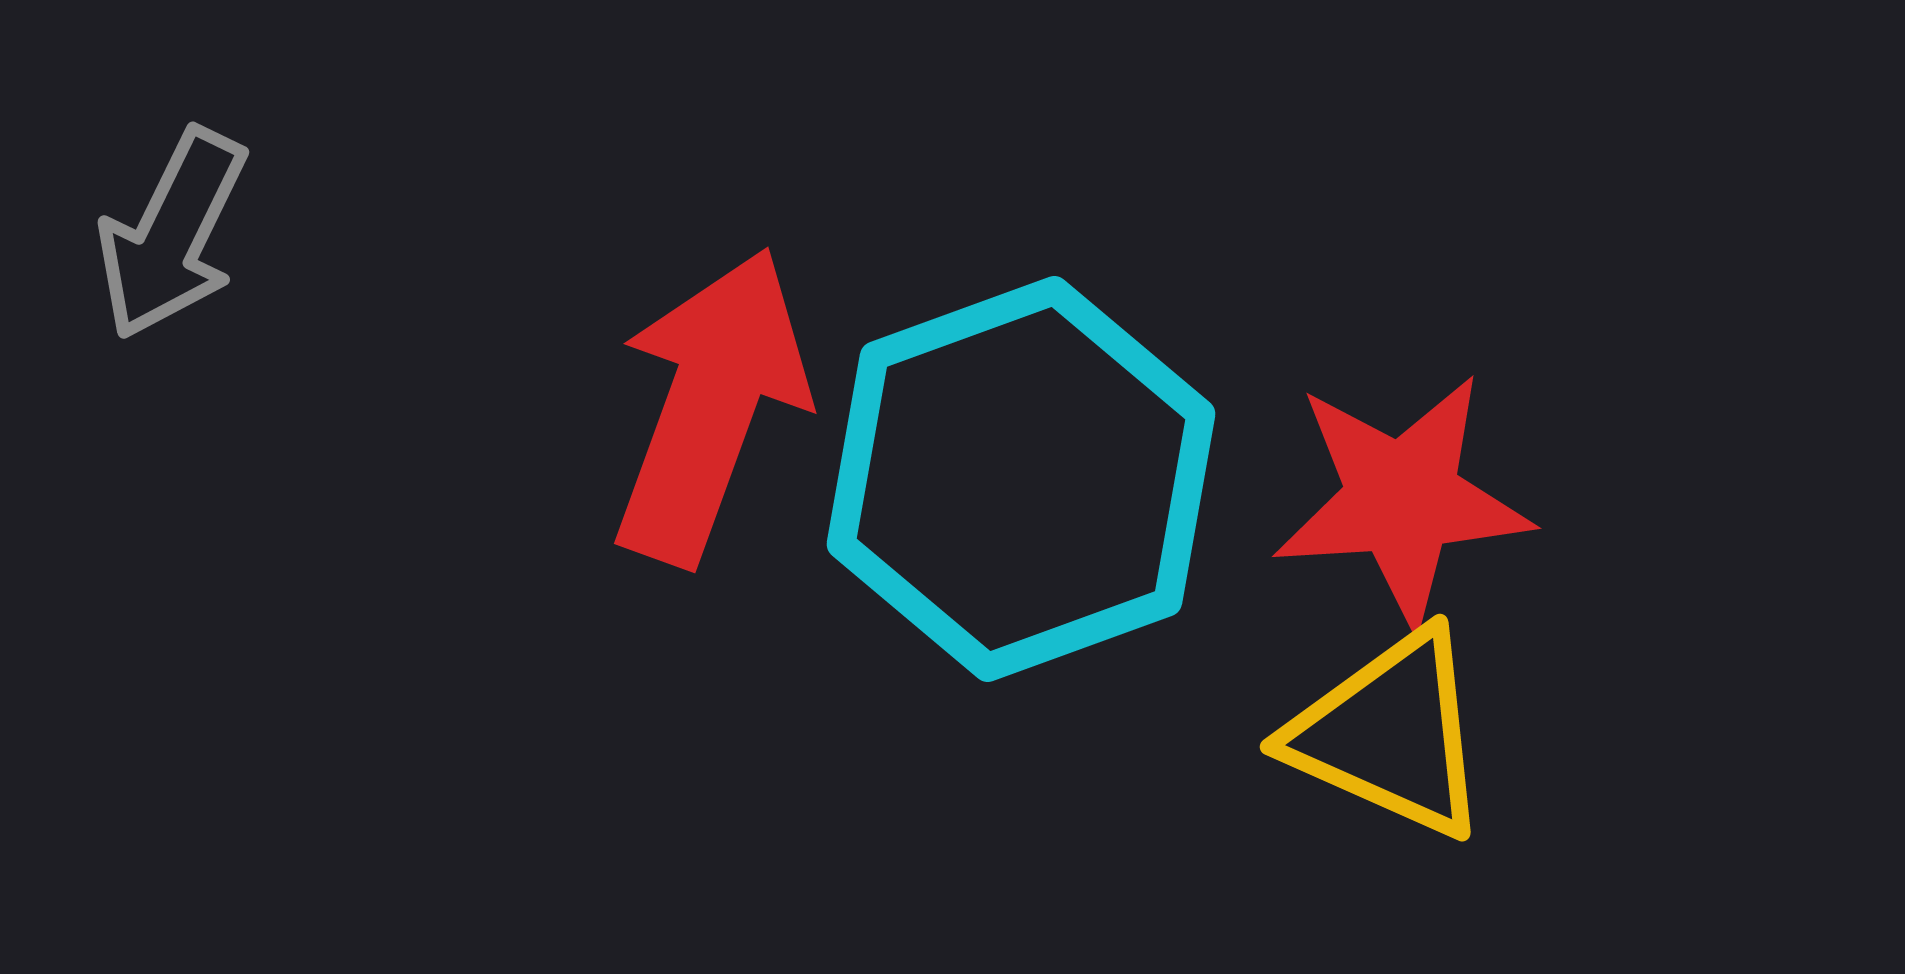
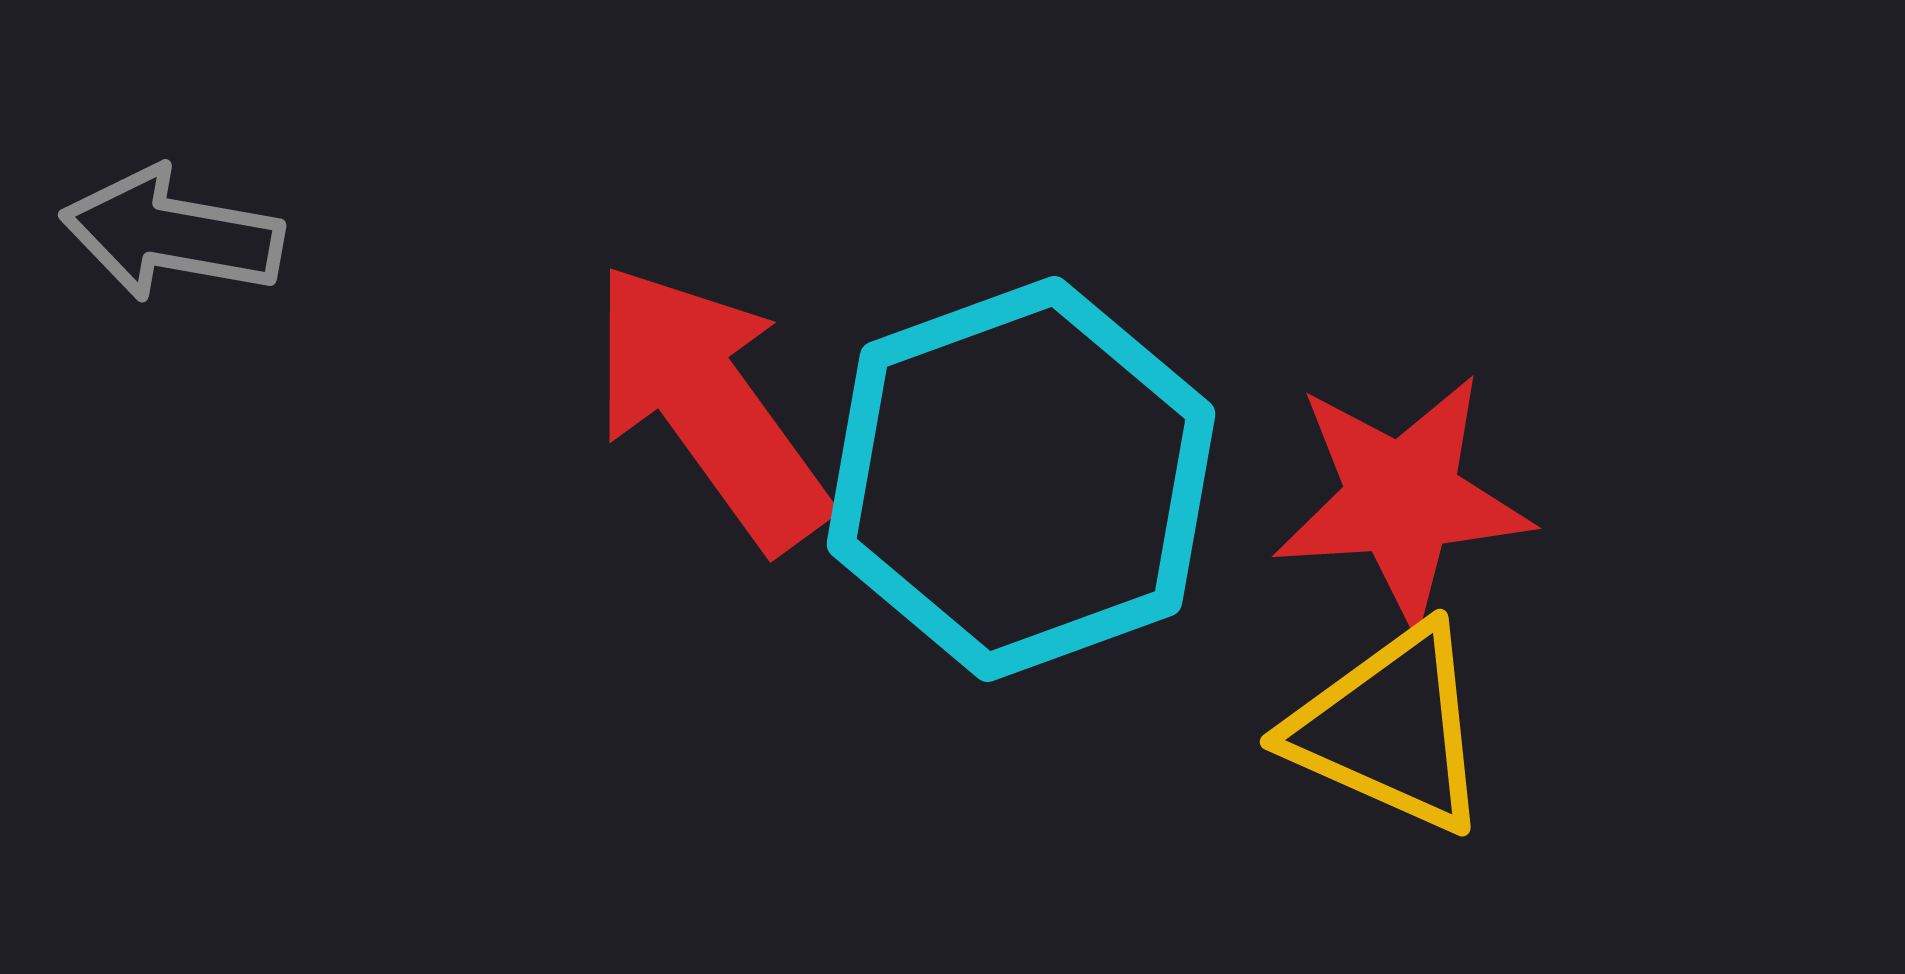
gray arrow: rotated 74 degrees clockwise
red arrow: rotated 56 degrees counterclockwise
yellow triangle: moved 5 px up
